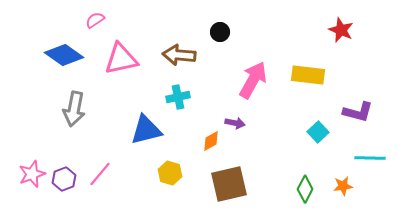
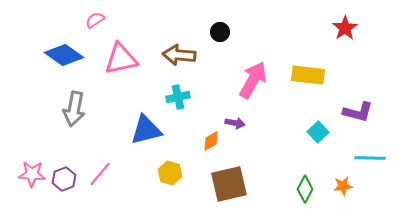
red star: moved 4 px right, 2 px up; rotated 15 degrees clockwise
pink star: rotated 24 degrees clockwise
